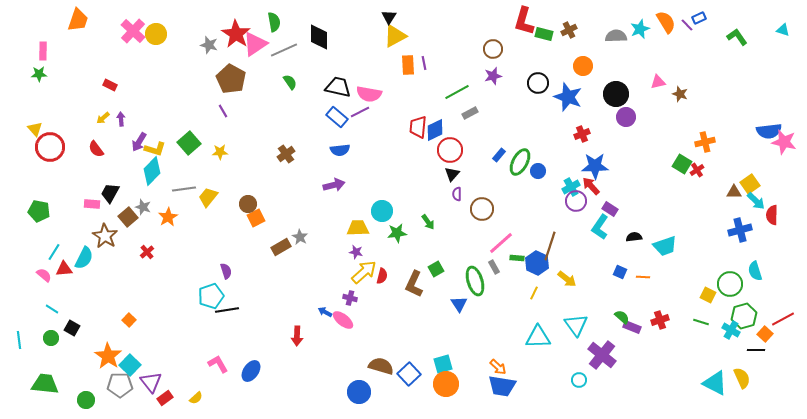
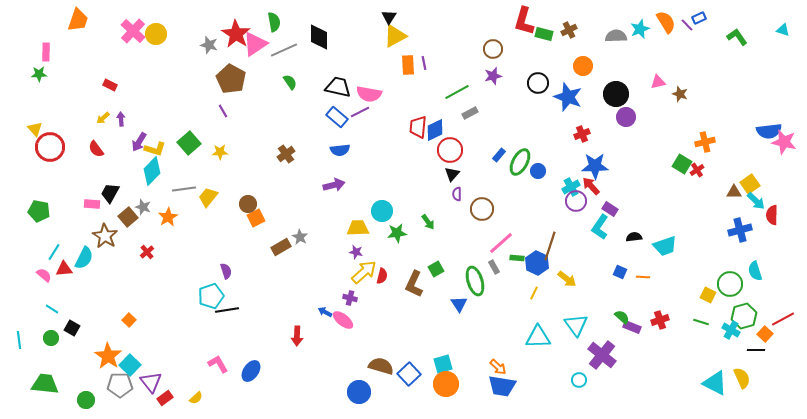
pink rectangle at (43, 51): moved 3 px right, 1 px down
